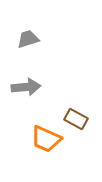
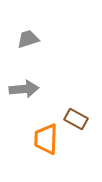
gray arrow: moved 2 px left, 2 px down
orange trapezoid: rotated 68 degrees clockwise
